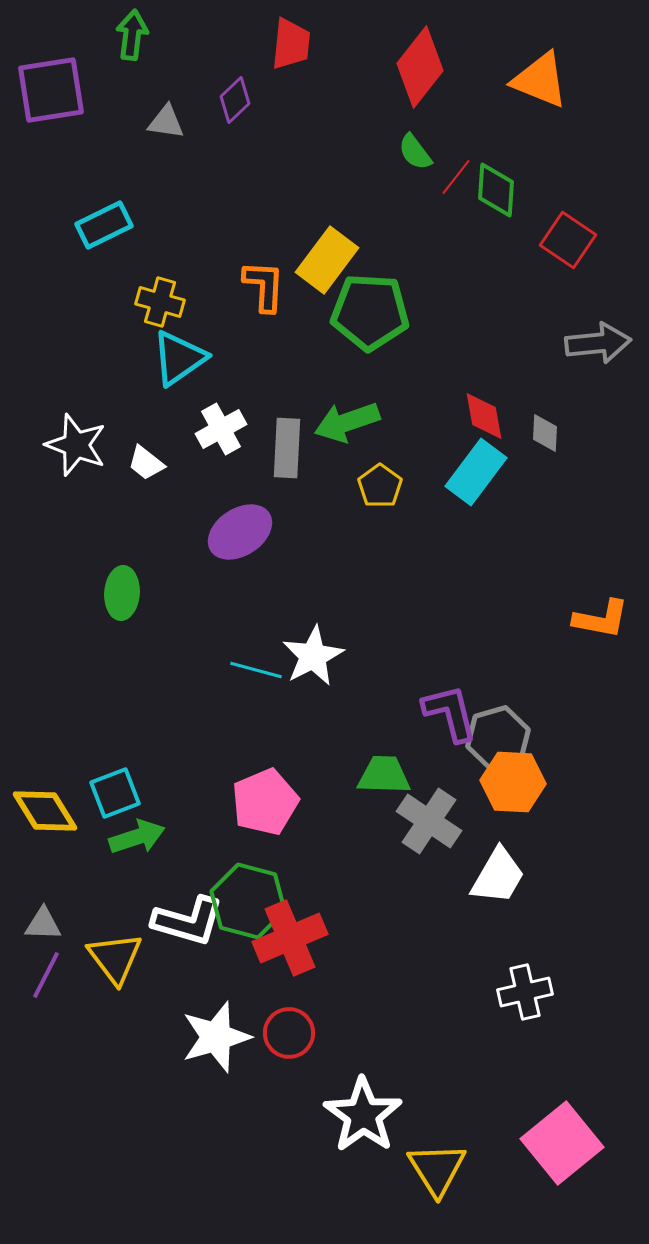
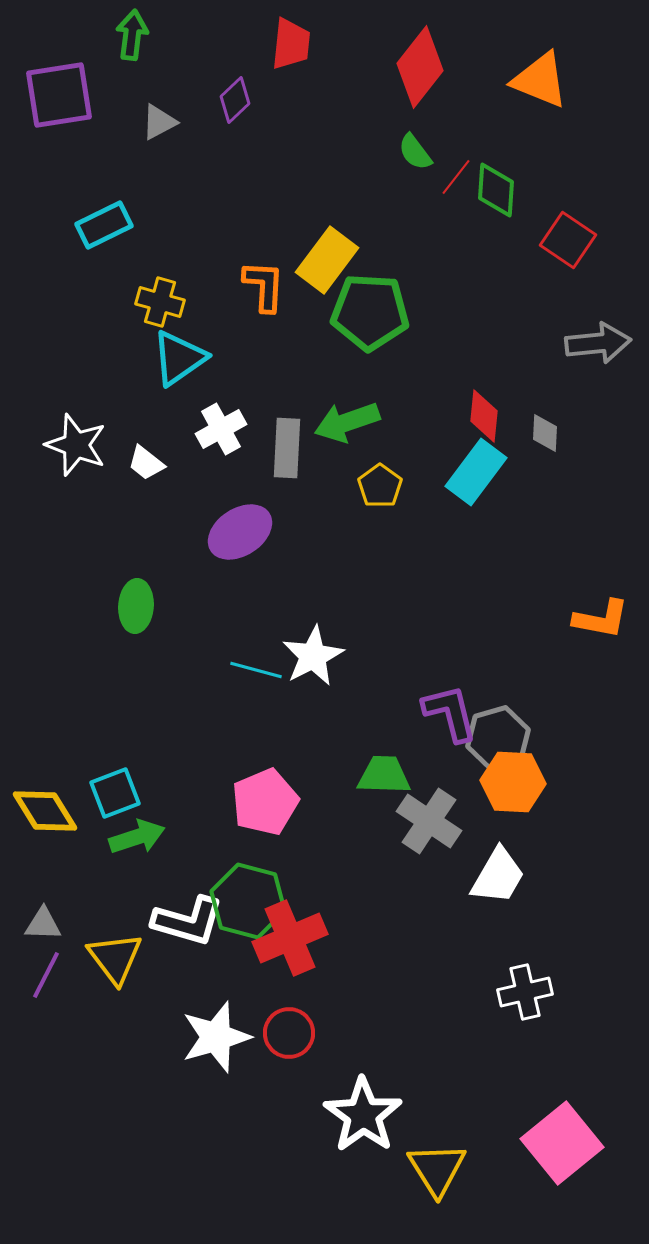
purple square at (51, 90): moved 8 px right, 5 px down
gray triangle at (166, 122): moved 7 px left; rotated 36 degrees counterclockwise
red diamond at (484, 416): rotated 16 degrees clockwise
green ellipse at (122, 593): moved 14 px right, 13 px down
